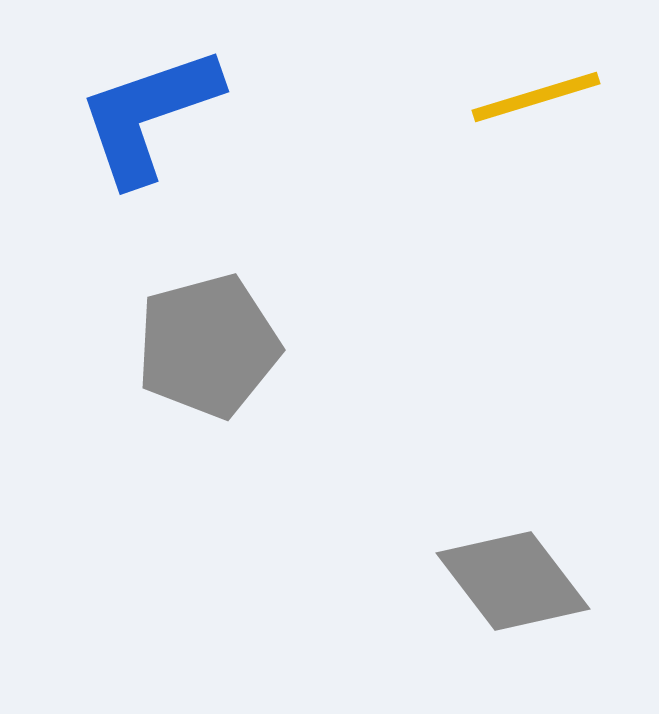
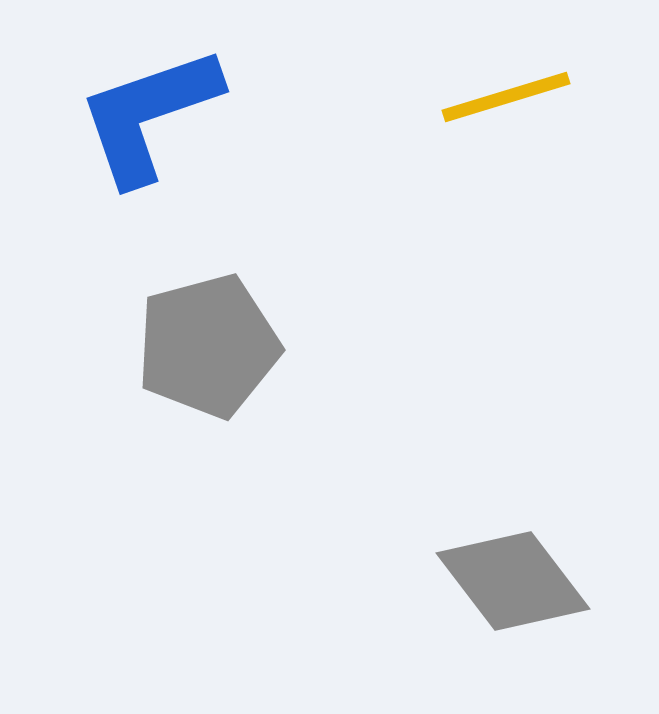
yellow line: moved 30 px left
